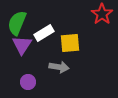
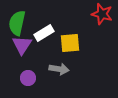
red star: rotated 20 degrees counterclockwise
green semicircle: rotated 10 degrees counterclockwise
gray arrow: moved 2 px down
purple circle: moved 4 px up
